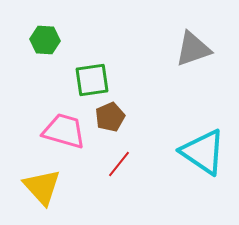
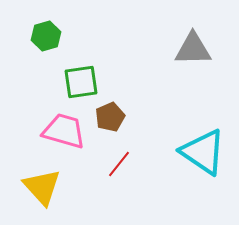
green hexagon: moved 1 px right, 4 px up; rotated 20 degrees counterclockwise
gray triangle: rotated 18 degrees clockwise
green square: moved 11 px left, 2 px down
